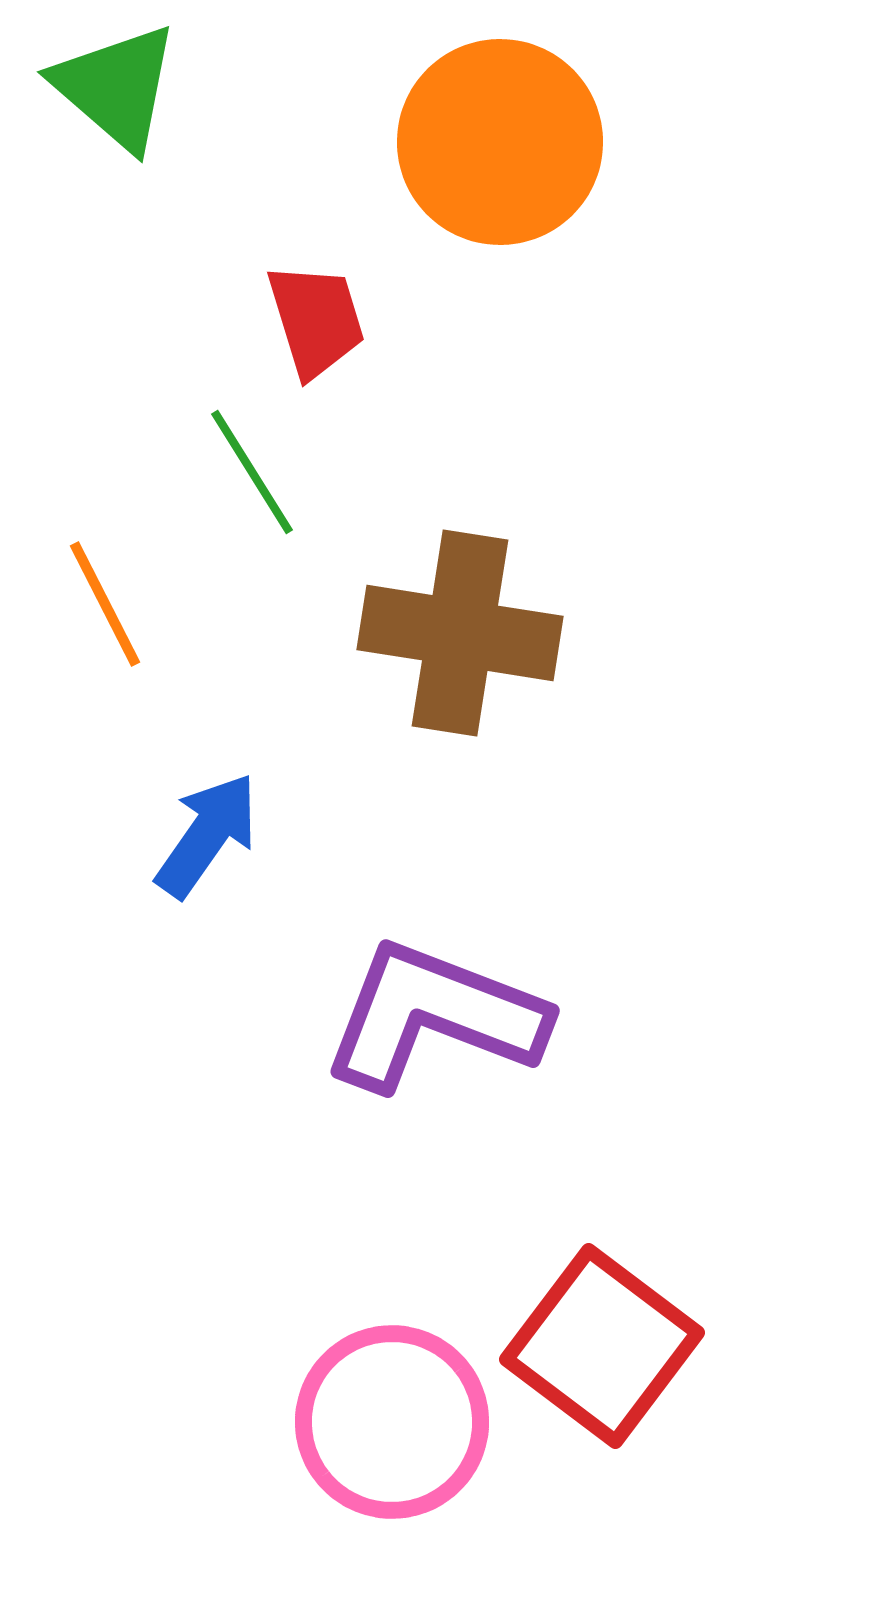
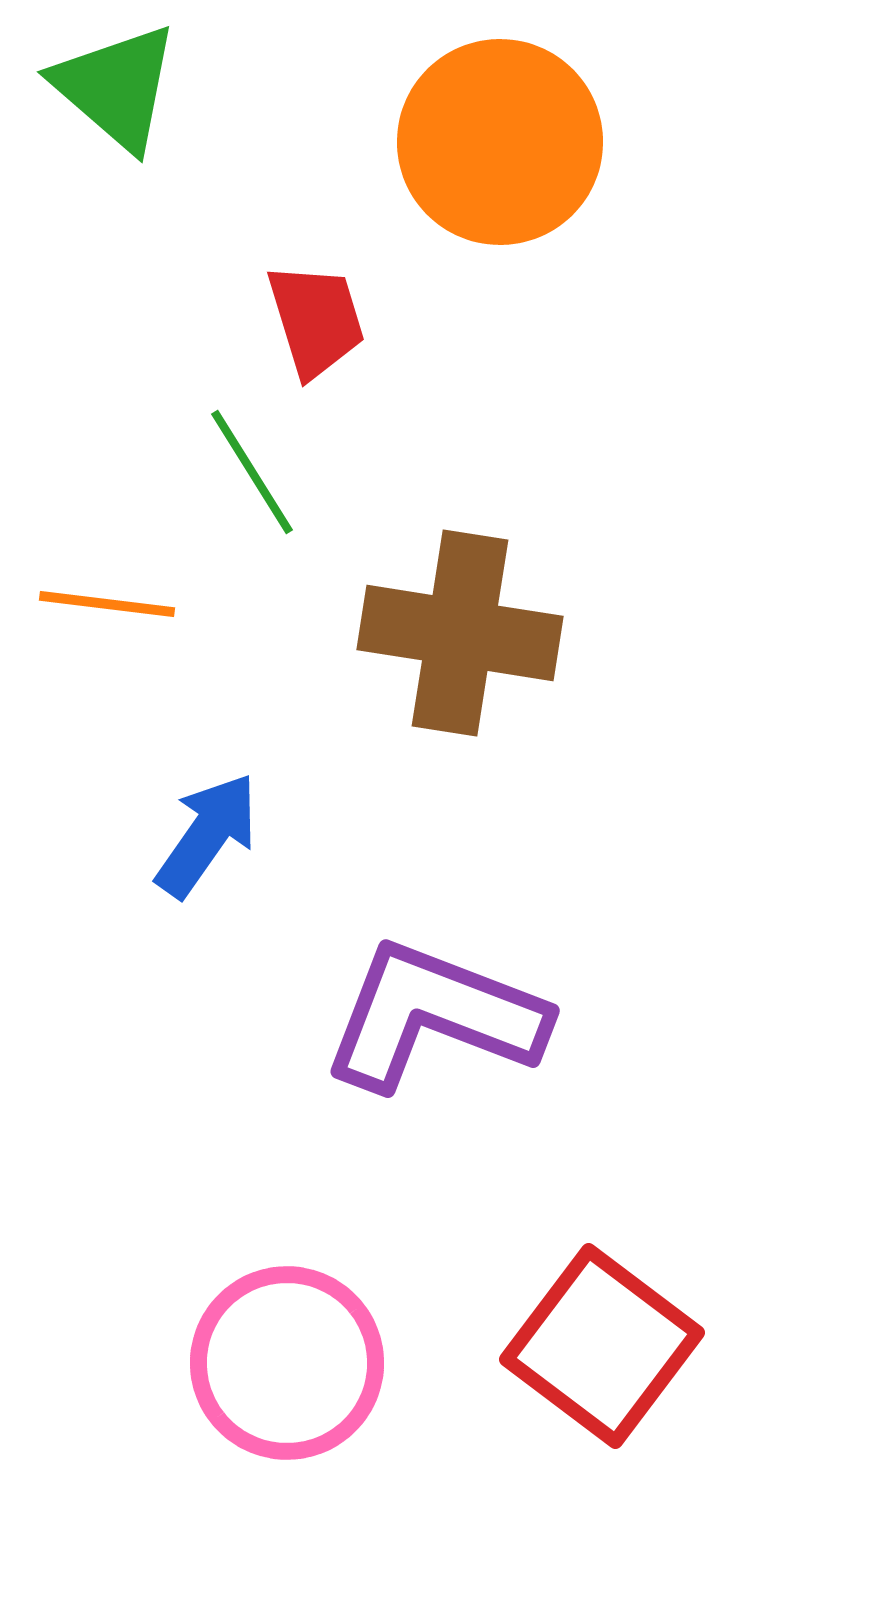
orange line: moved 2 px right; rotated 56 degrees counterclockwise
pink circle: moved 105 px left, 59 px up
